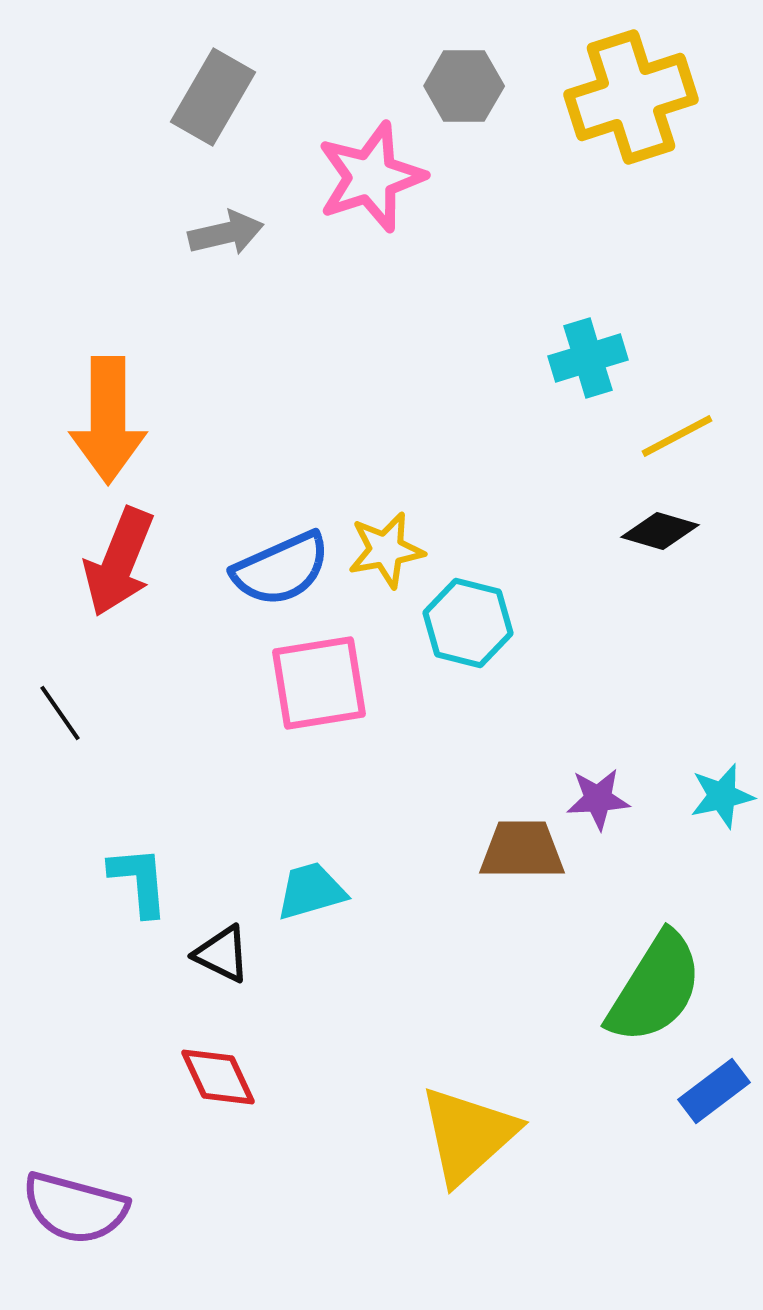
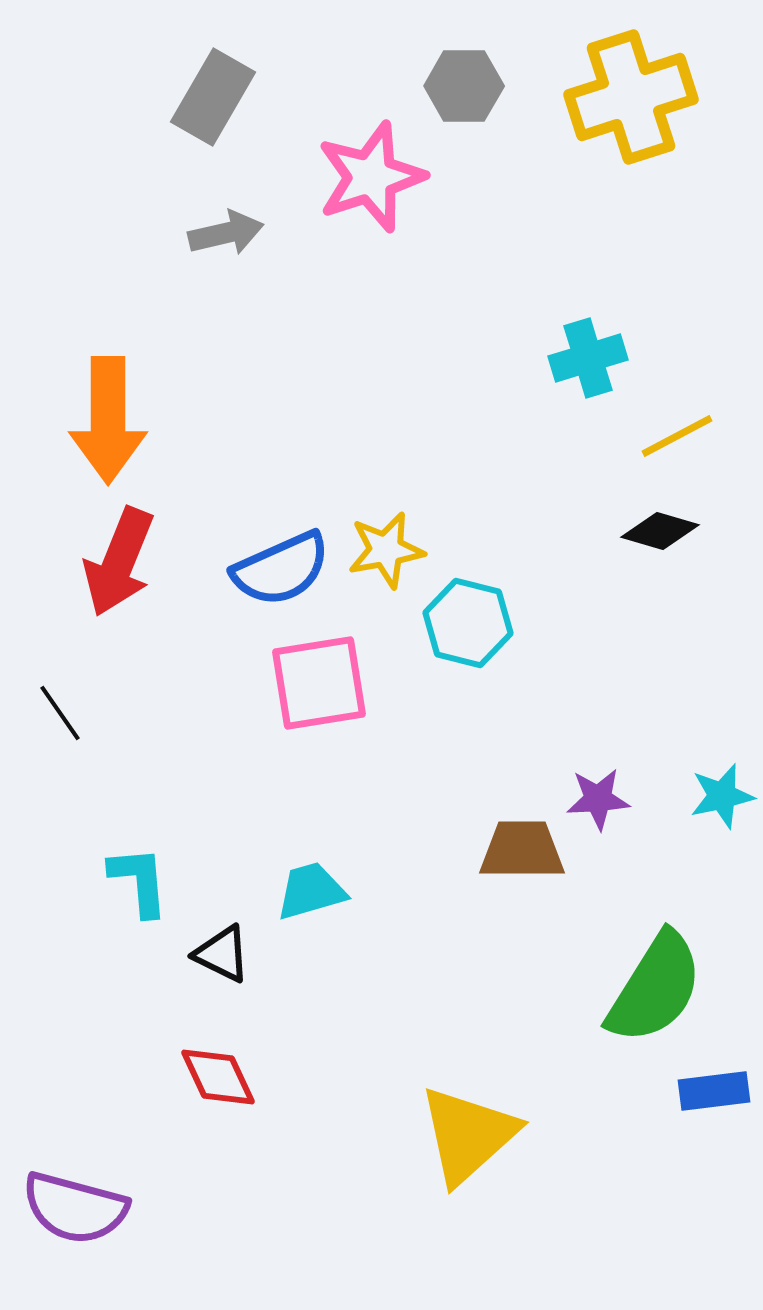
blue rectangle: rotated 30 degrees clockwise
